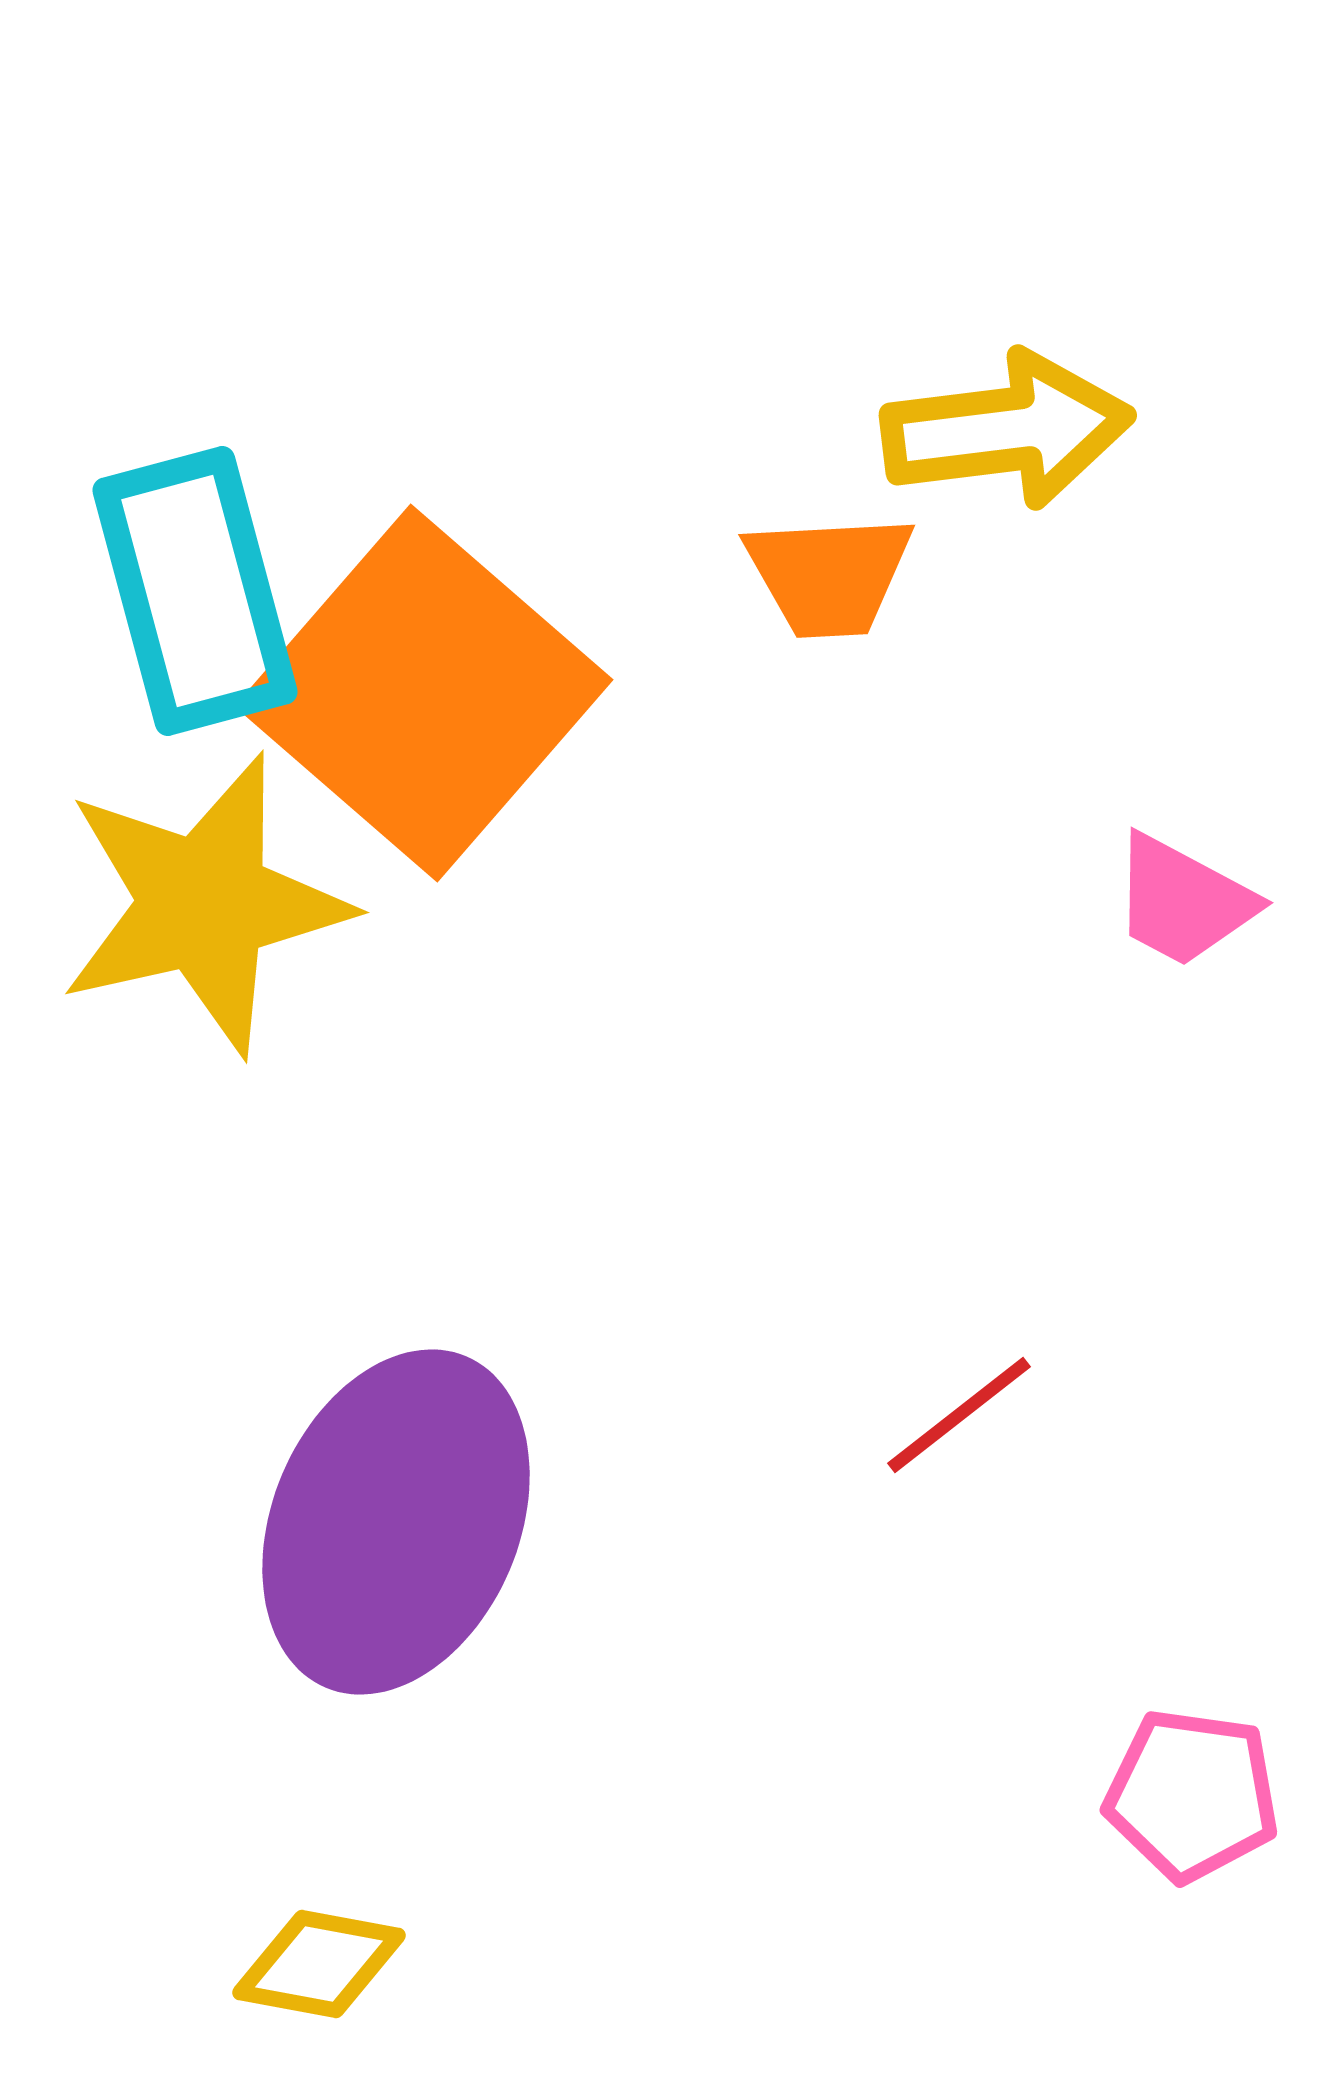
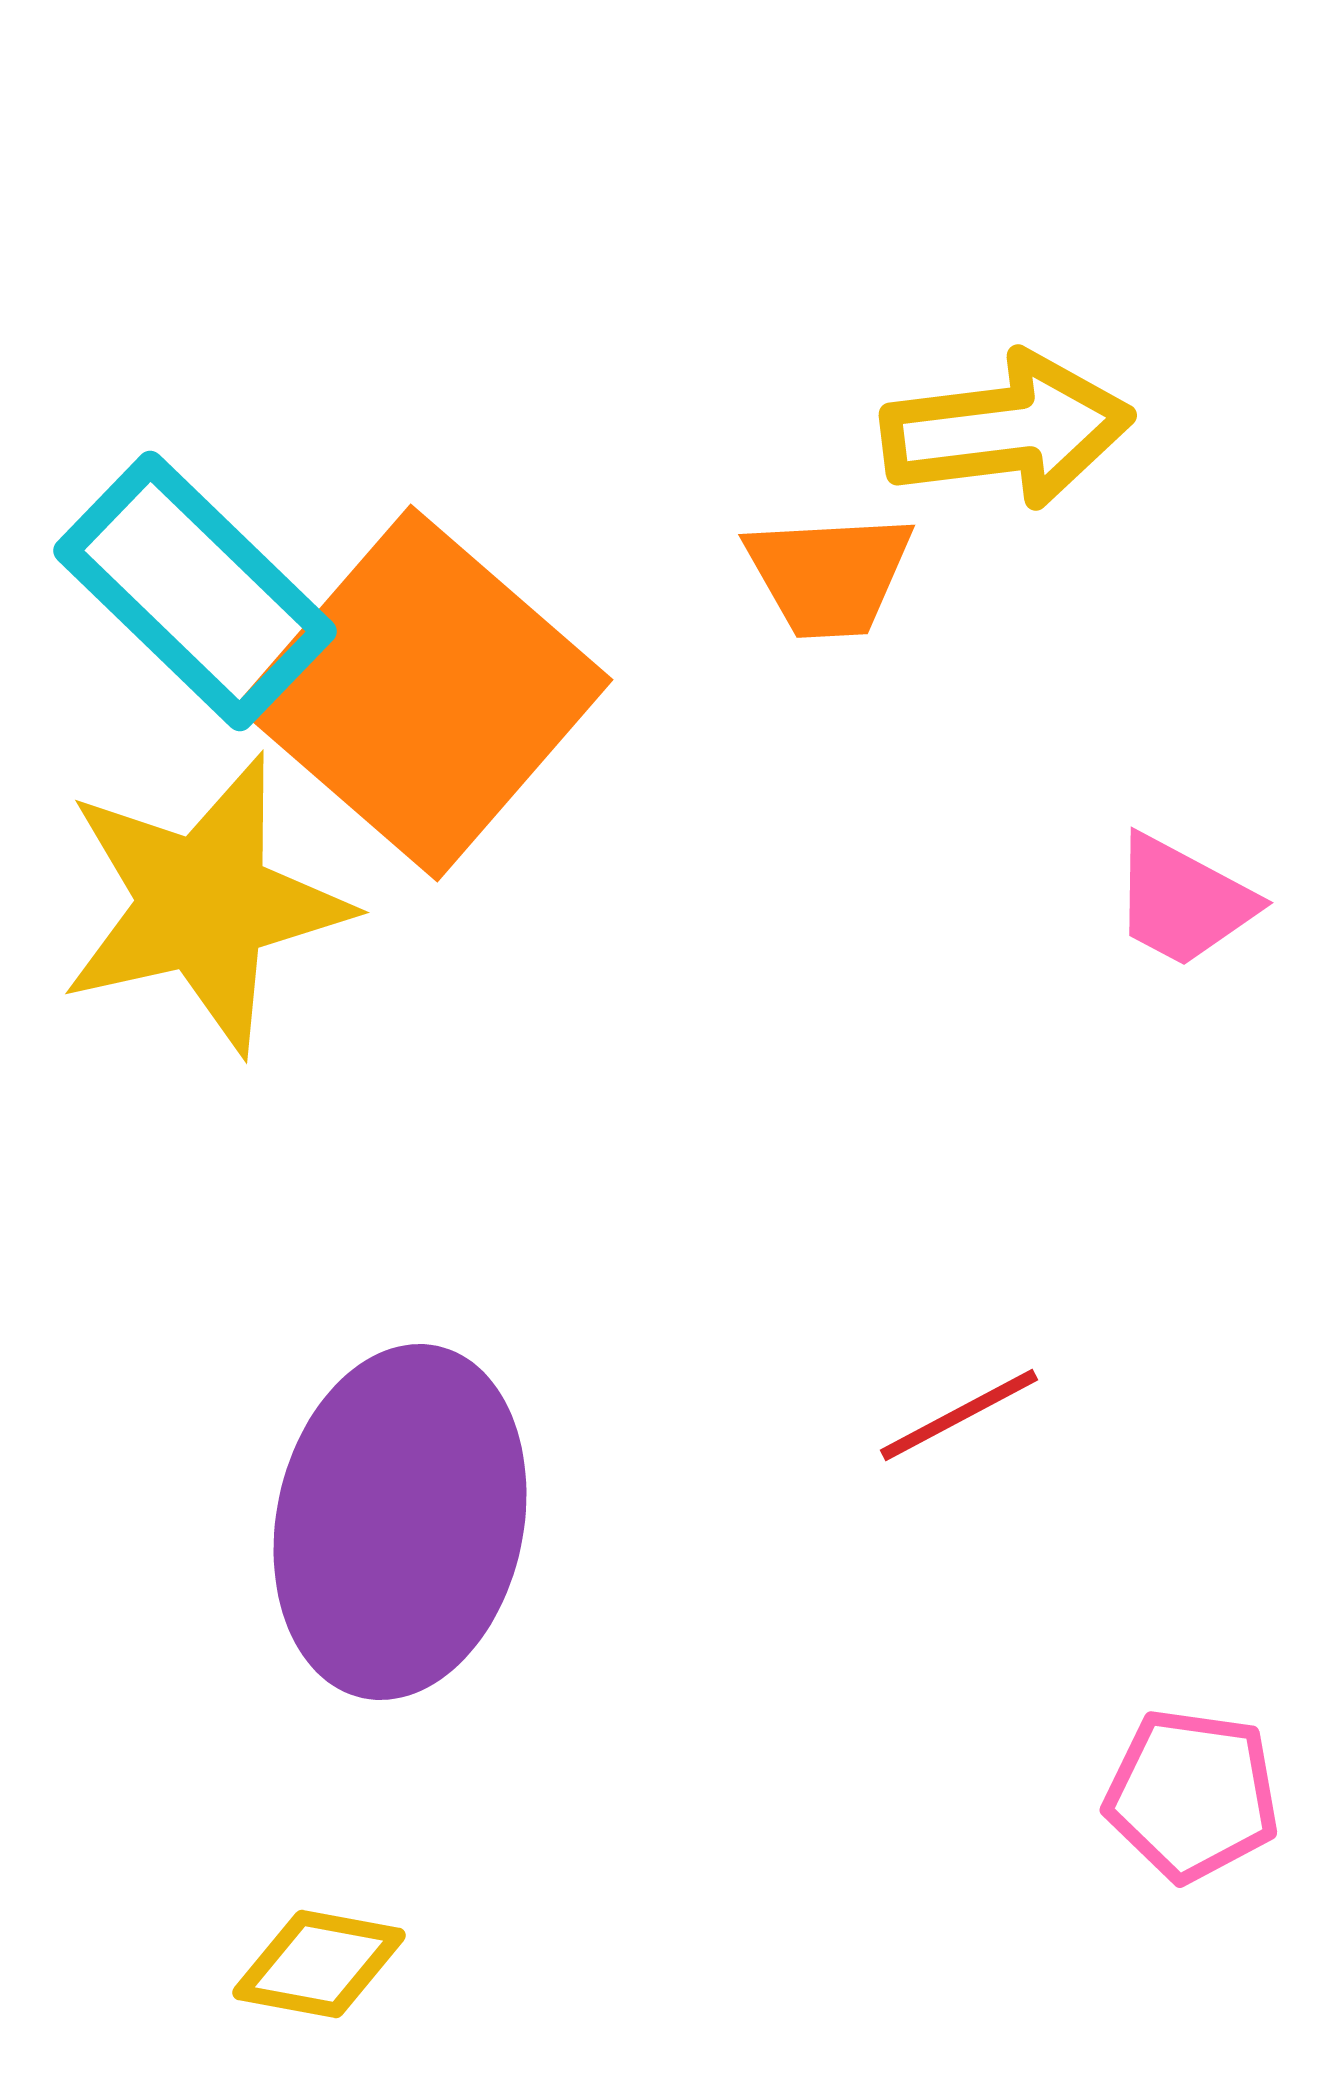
cyan rectangle: rotated 31 degrees counterclockwise
red line: rotated 10 degrees clockwise
purple ellipse: moved 4 px right; rotated 11 degrees counterclockwise
